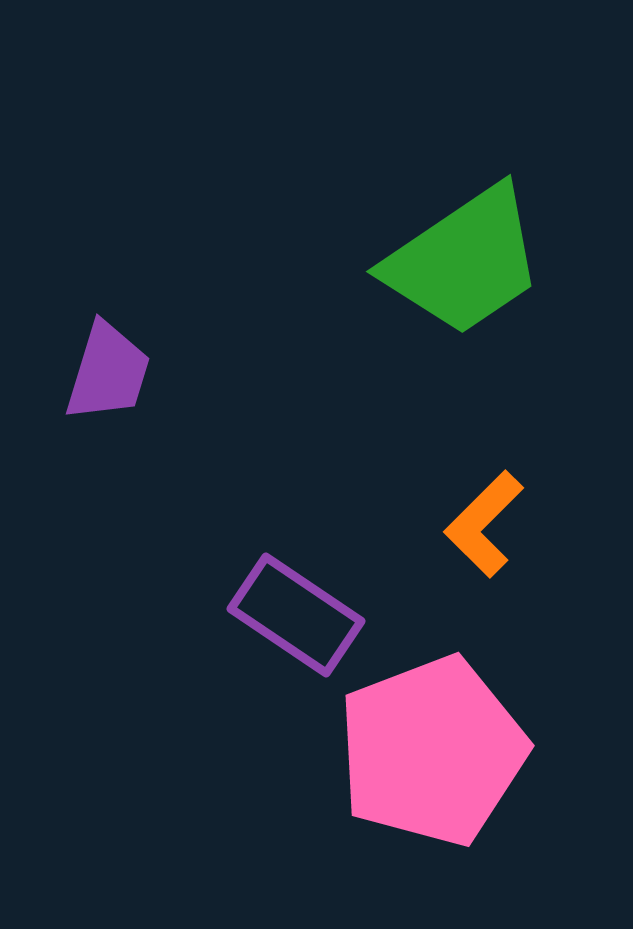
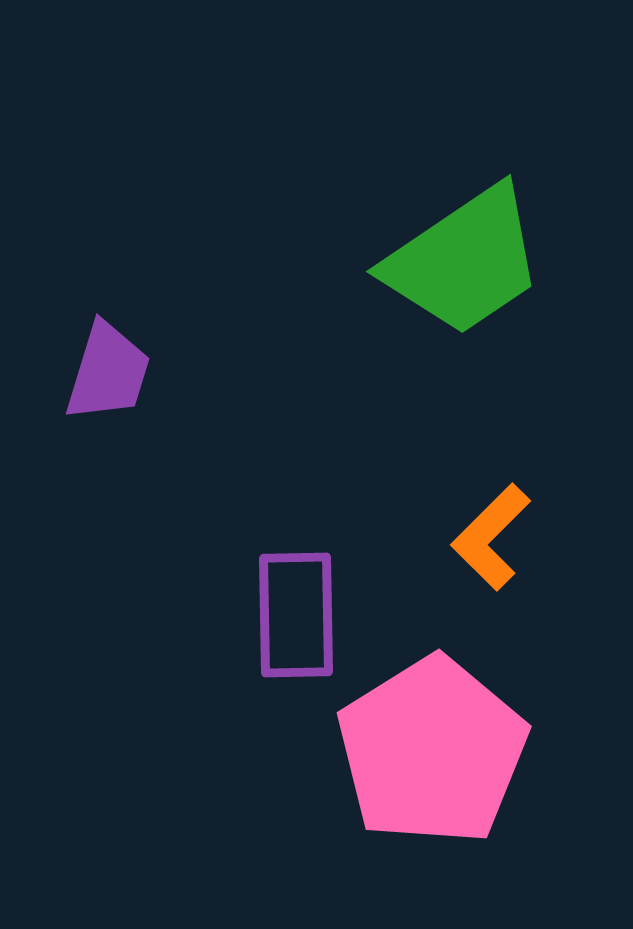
orange L-shape: moved 7 px right, 13 px down
purple rectangle: rotated 55 degrees clockwise
pink pentagon: rotated 11 degrees counterclockwise
